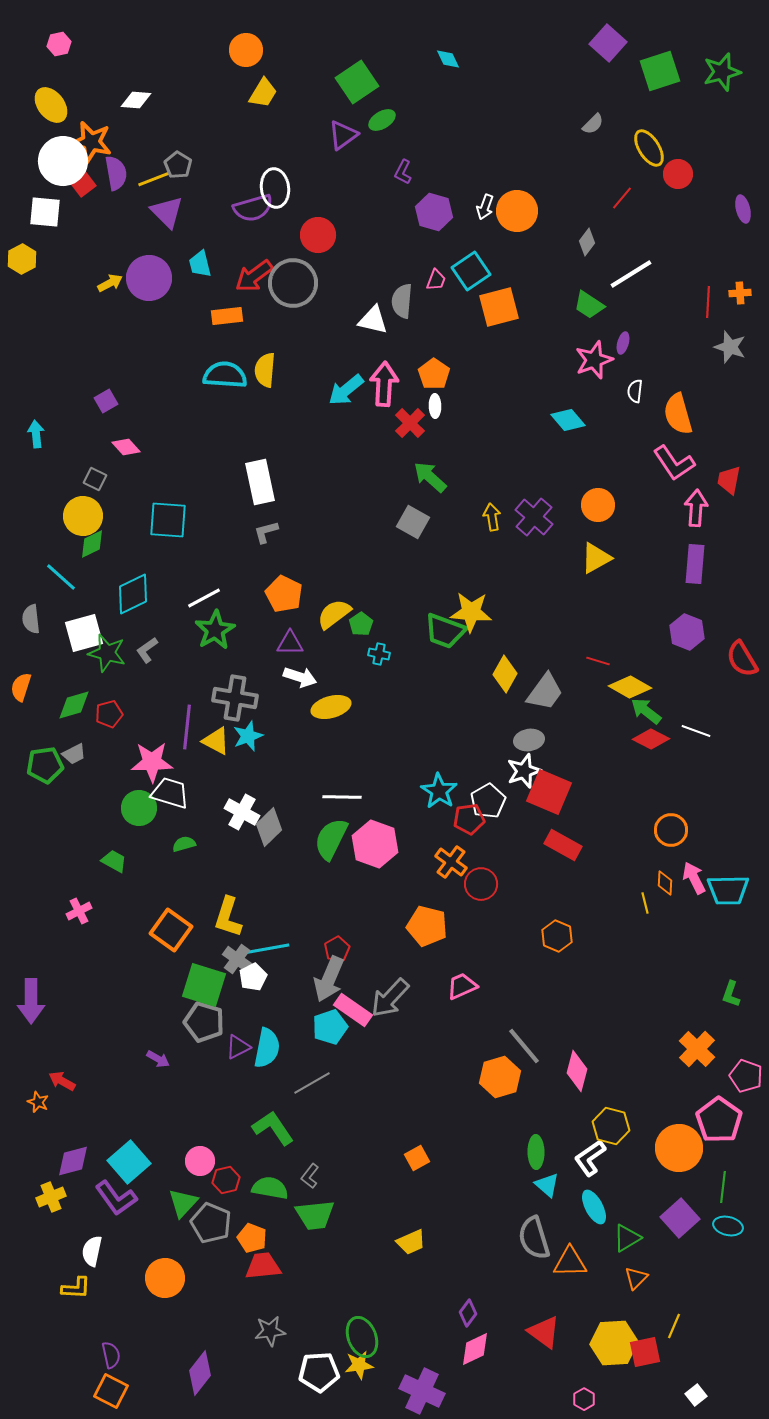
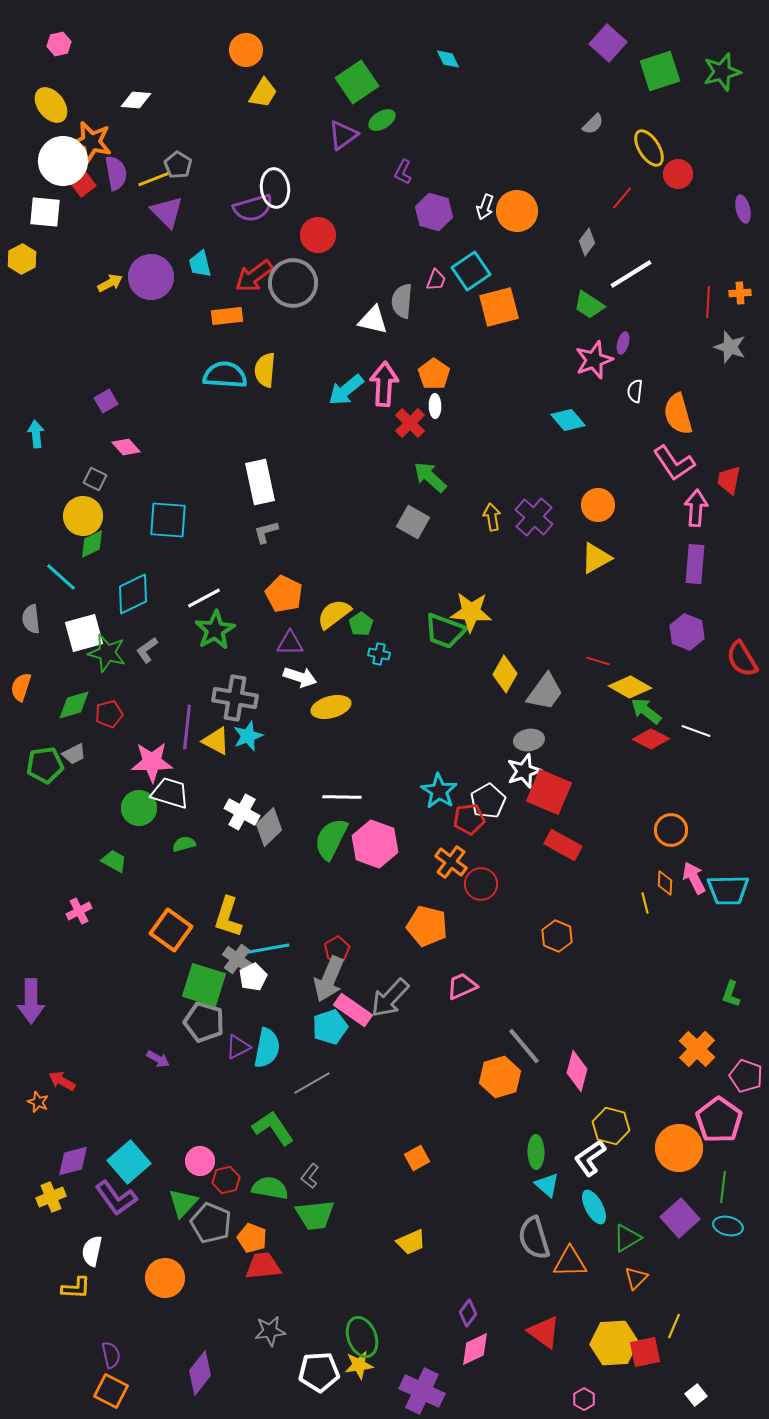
purple circle at (149, 278): moved 2 px right, 1 px up
